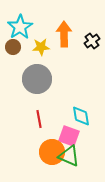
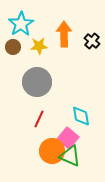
cyan star: moved 1 px right, 3 px up
black cross: rotated 14 degrees counterclockwise
yellow star: moved 2 px left, 1 px up
gray circle: moved 3 px down
red line: rotated 36 degrees clockwise
pink square: moved 1 px left, 2 px down; rotated 20 degrees clockwise
orange circle: moved 1 px up
green triangle: moved 1 px right
